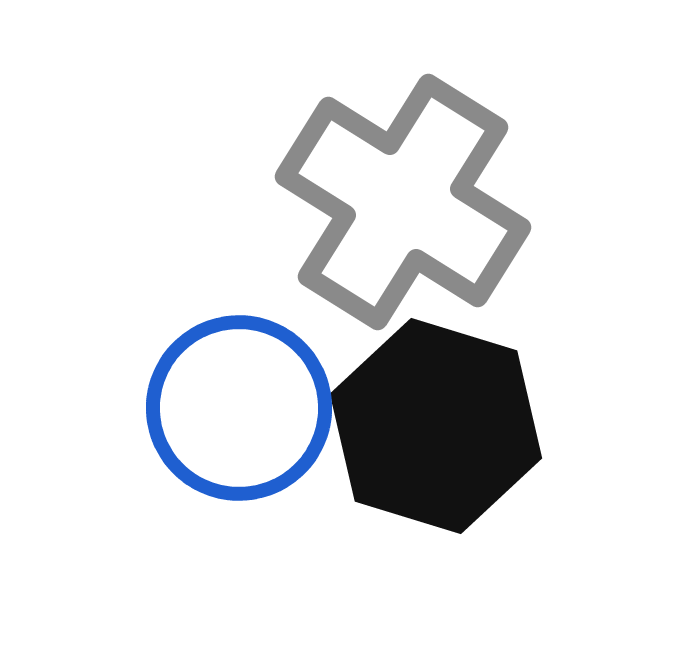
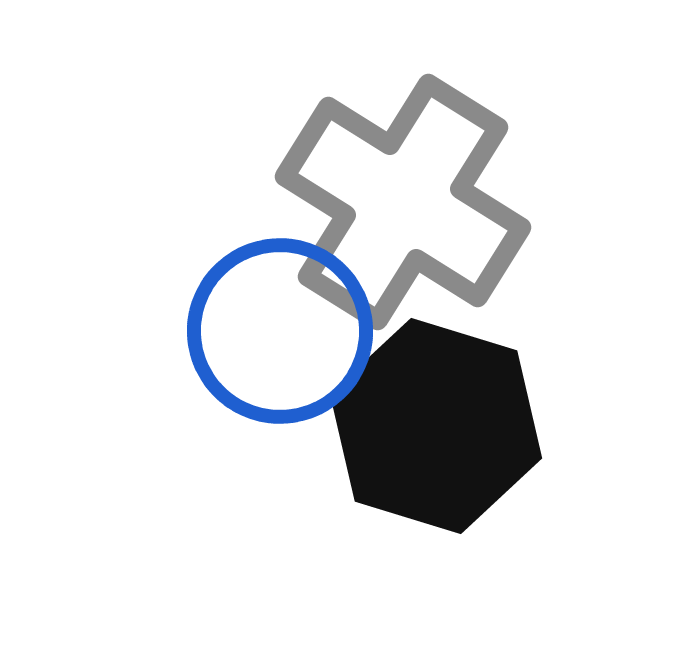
blue circle: moved 41 px right, 77 px up
